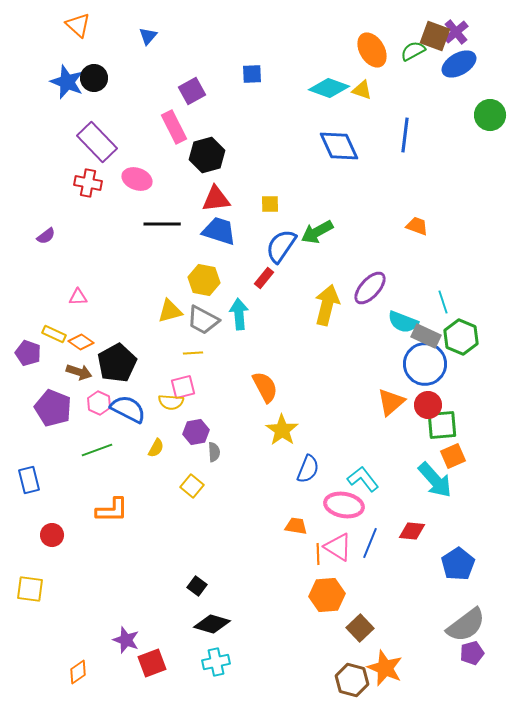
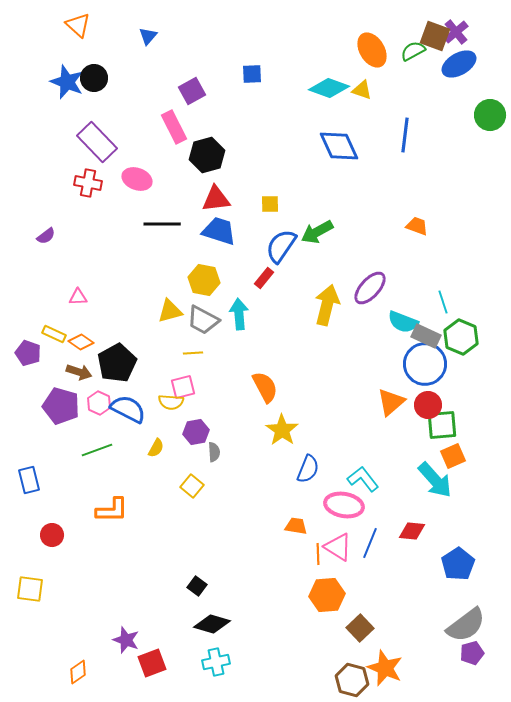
purple pentagon at (53, 408): moved 8 px right, 2 px up; rotated 6 degrees counterclockwise
